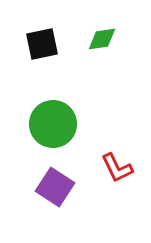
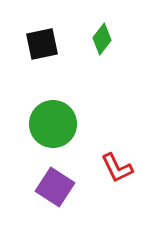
green diamond: rotated 44 degrees counterclockwise
